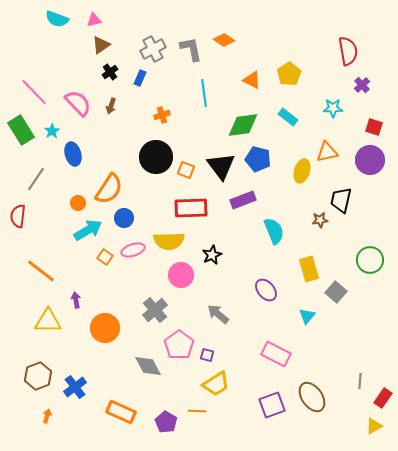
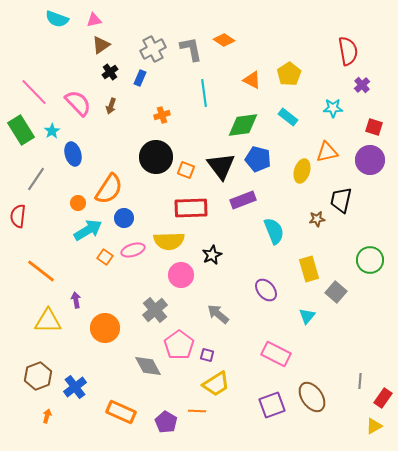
brown star at (320, 220): moved 3 px left, 1 px up
